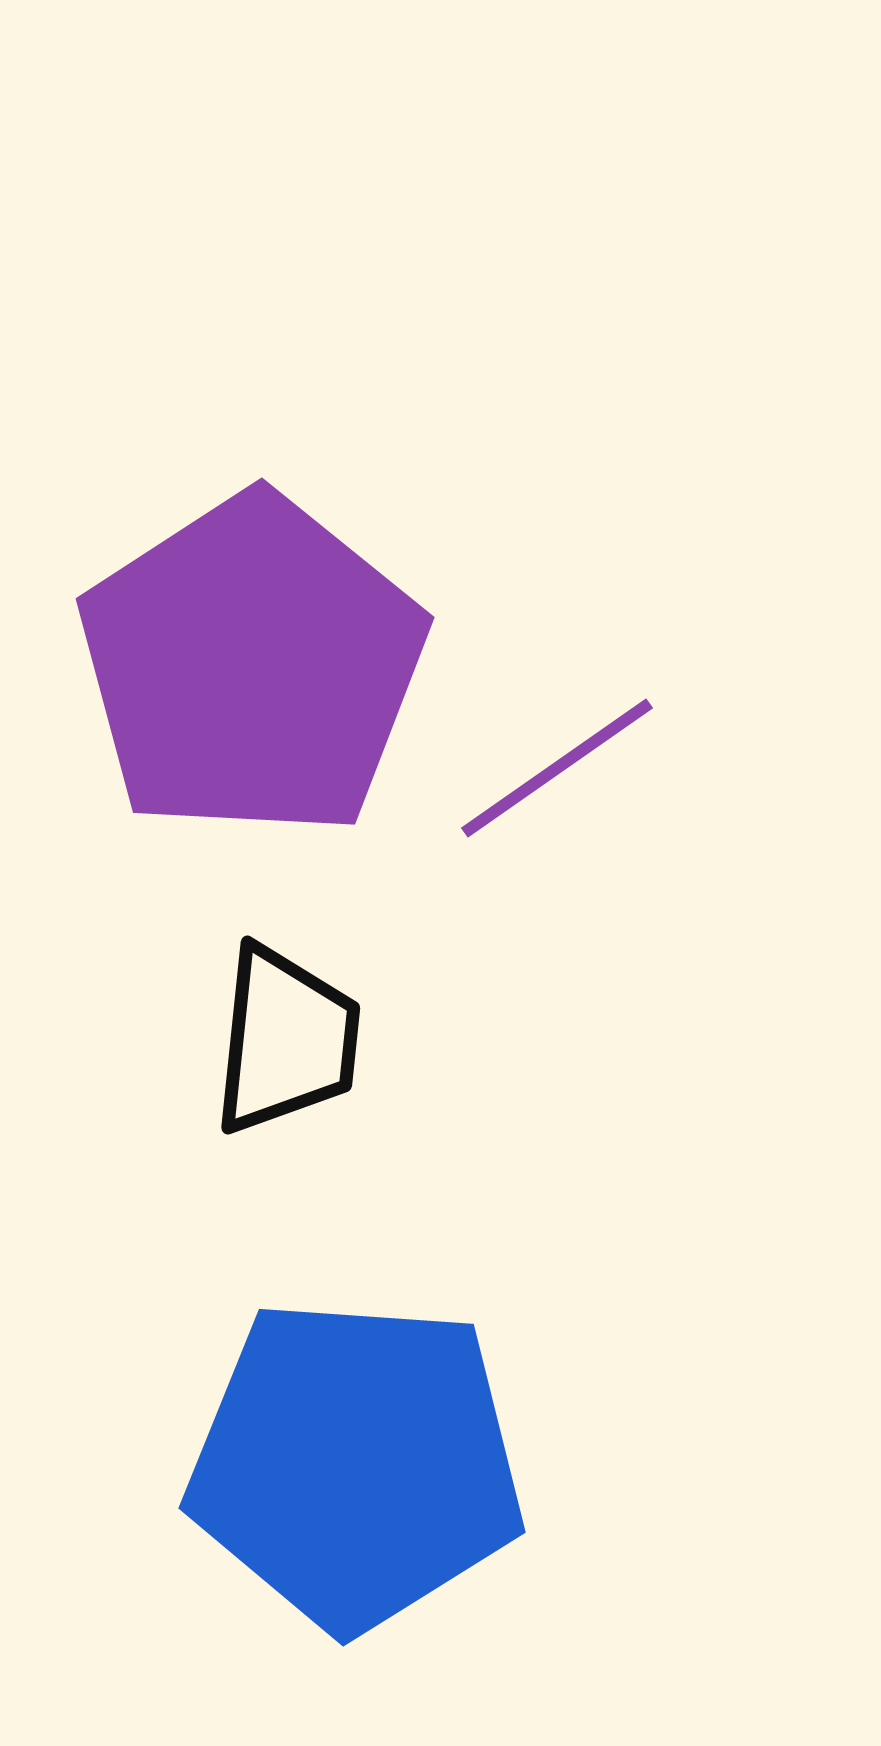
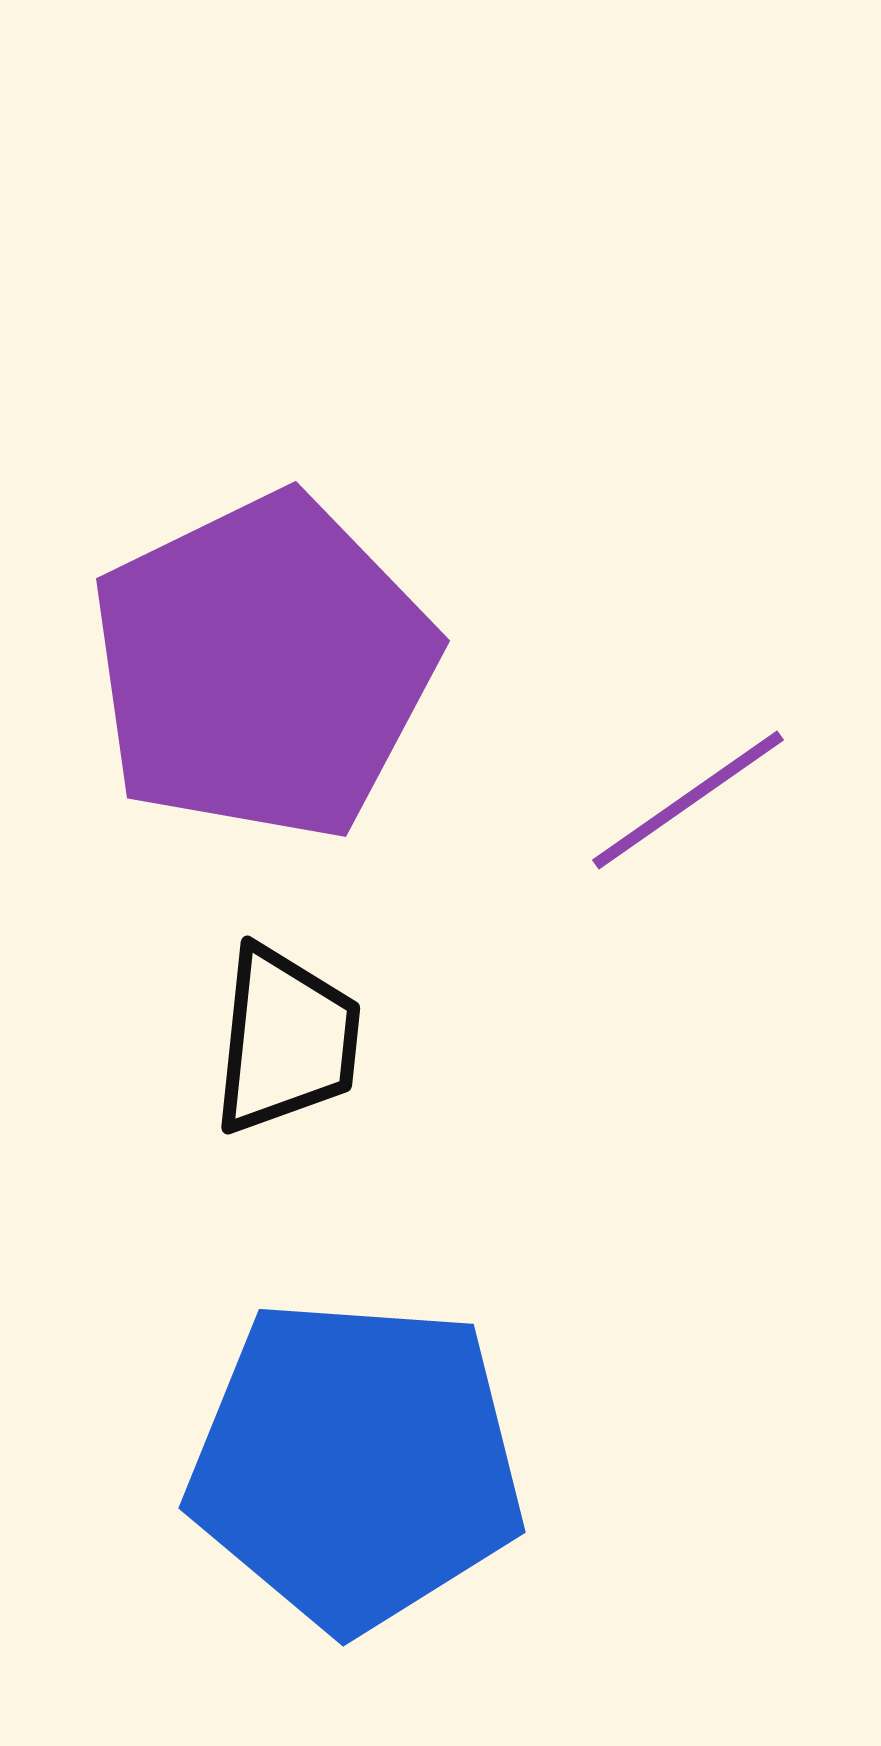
purple pentagon: moved 11 px right, 1 px down; rotated 7 degrees clockwise
purple line: moved 131 px right, 32 px down
